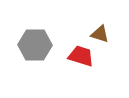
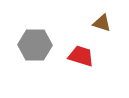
brown triangle: moved 2 px right, 11 px up
